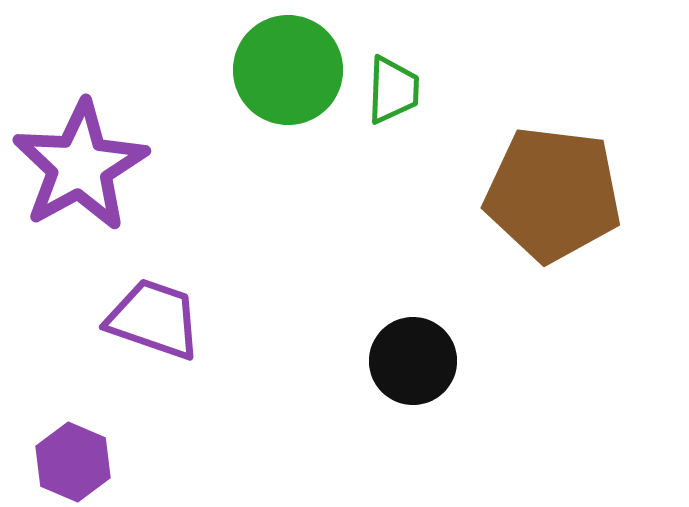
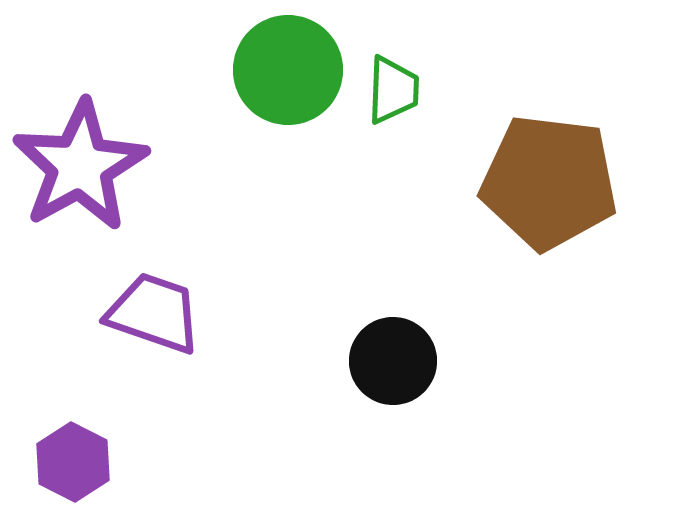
brown pentagon: moved 4 px left, 12 px up
purple trapezoid: moved 6 px up
black circle: moved 20 px left
purple hexagon: rotated 4 degrees clockwise
